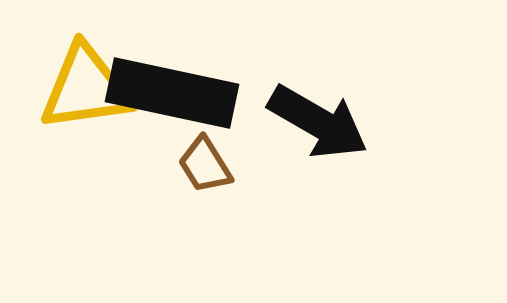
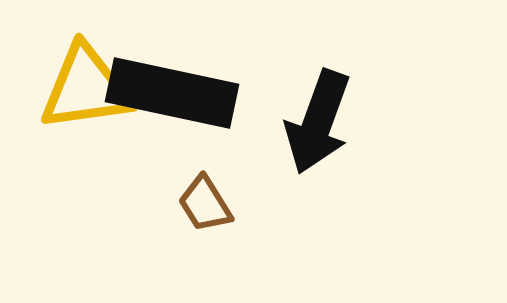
black arrow: rotated 80 degrees clockwise
brown trapezoid: moved 39 px down
